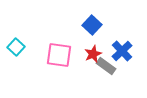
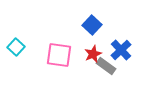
blue cross: moved 1 px left, 1 px up
